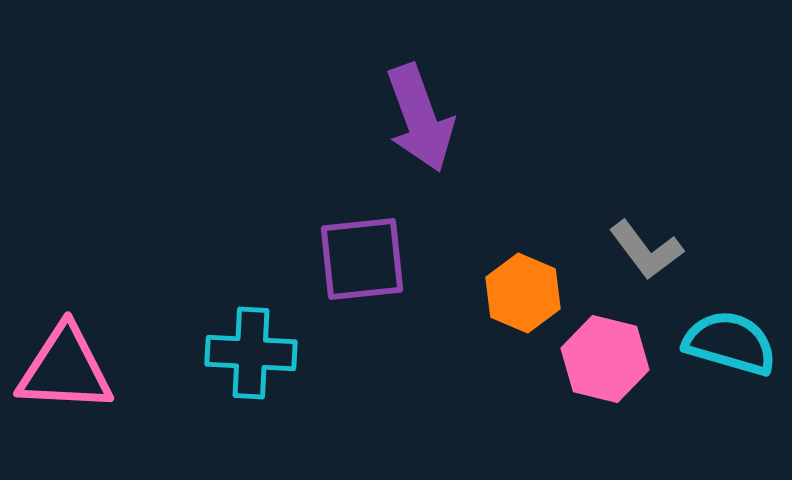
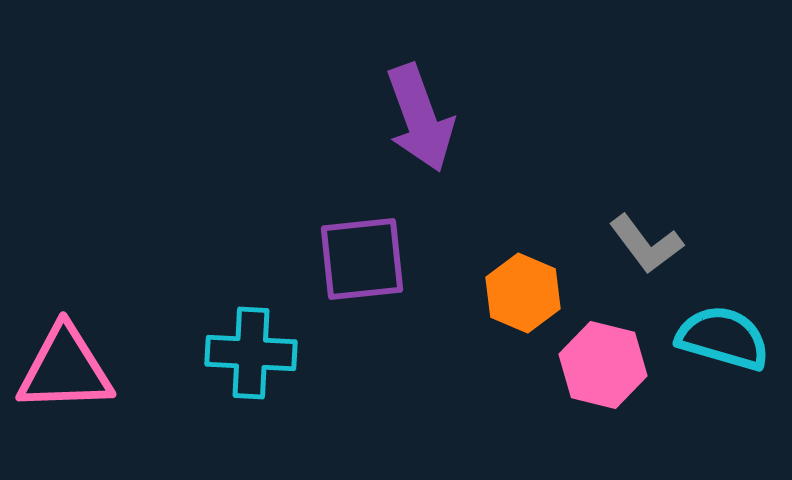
gray L-shape: moved 6 px up
cyan semicircle: moved 7 px left, 5 px up
pink hexagon: moved 2 px left, 6 px down
pink triangle: rotated 5 degrees counterclockwise
